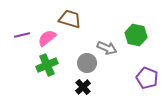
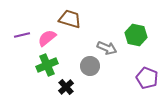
gray circle: moved 3 px right, 3 px down
black cross: moved 17 px left
